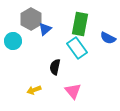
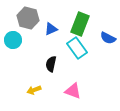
gray hexagon: moved 3 px left, 1 px up; rotated 15 degrees counterclockwise
green rectangle: rotated 10 degrees clockwise
blue triangle: moved 6 px right; rotated 16 degrees clockwise
cyan circle: moved 1 px up
black semicircle: moved 4 px left, 3 px up
pink triangle: rotated 30 degrees counterclockwise
